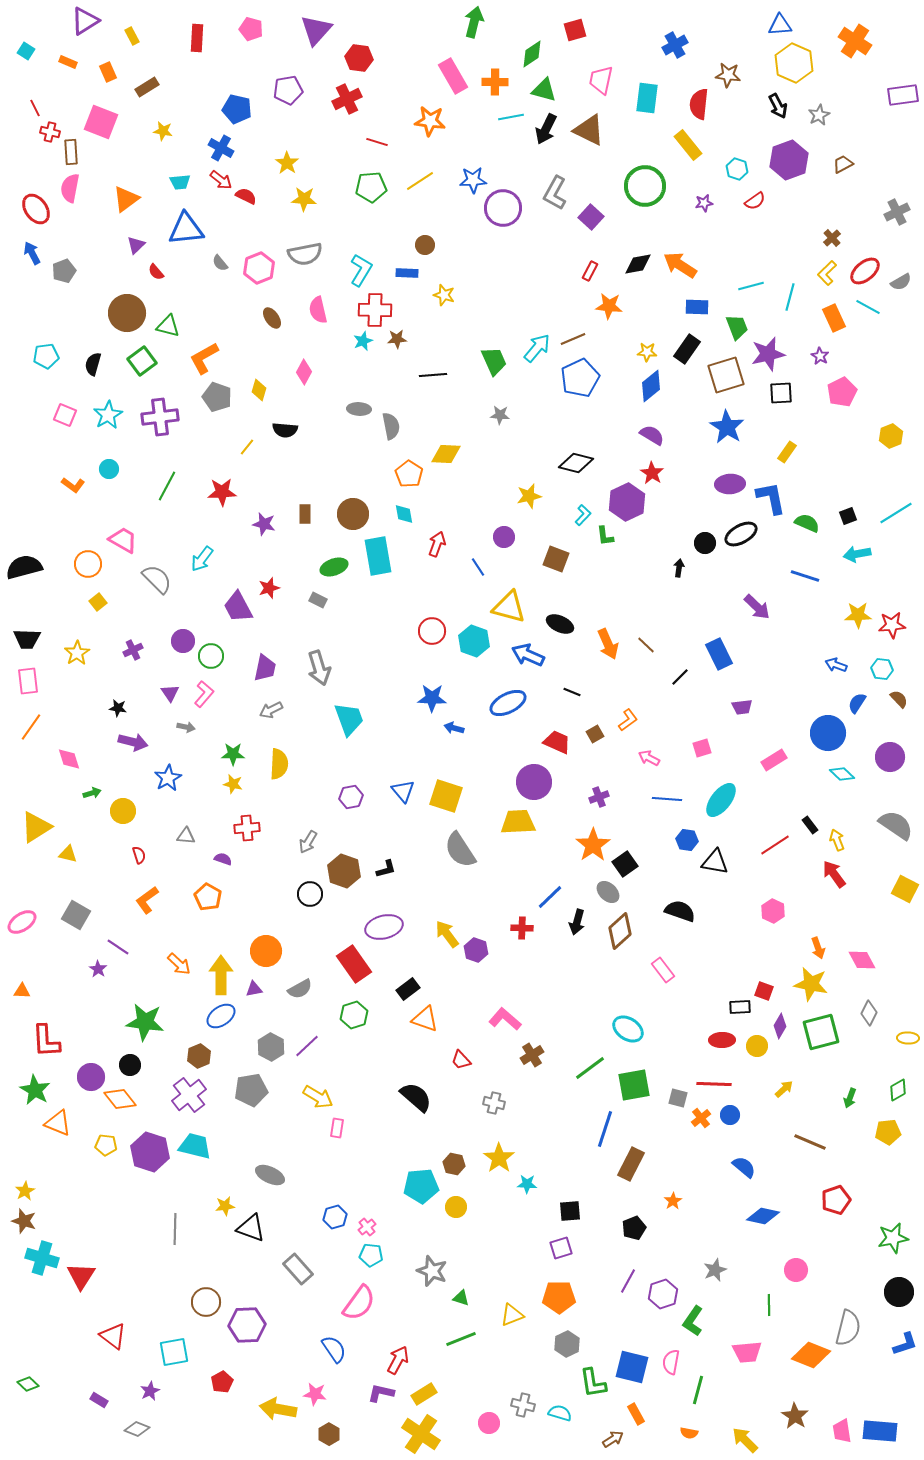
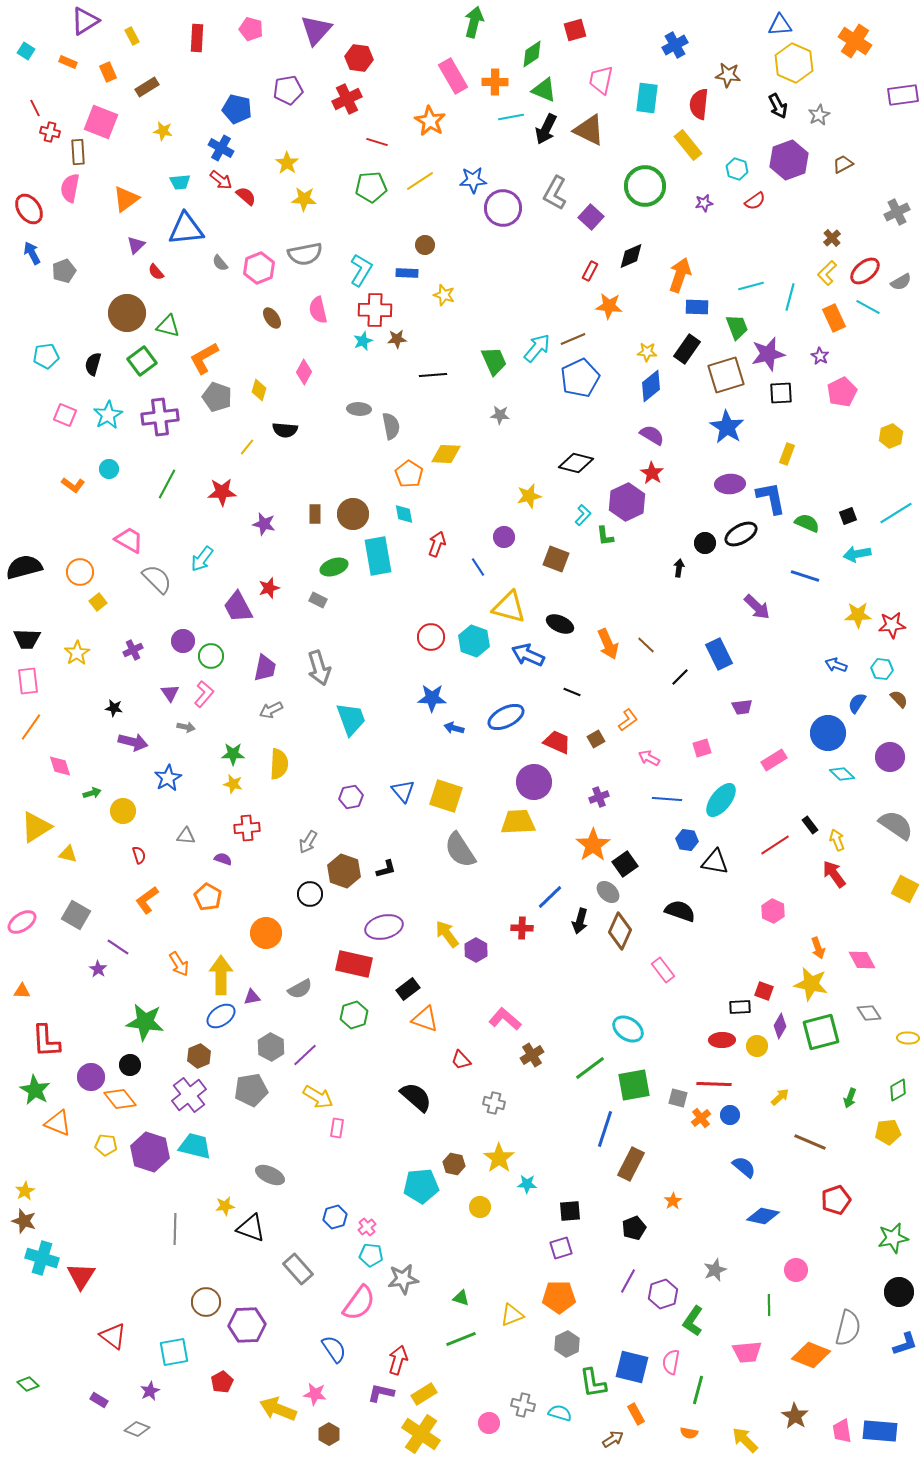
green triangle at (544, 90): rotated 8 degrees clockwise
orange star at (430, 121): rotated 24 degrees clockwise
brown rectangle at (71, 152): moved 7 px right
red semicircle at (246, 196): rotated 15 degrees clockwise
red ellipse at (36, 209): moved 7 px left
black diamond at (638, 264): moved 7 px left, 8 px up; rotated 12 degrees counterclockwise
orange arrow at (680, 265): moved 10 px down; rotated 76 degrees clockwise
yellow rectangle at (787, 452): moved 2 px down; rotated 15 degrees counterclockwise
green line at (167, 486): moved 2 px up
brown rectangle at (305, 514): moved 10 px right
pink trapezoid at (123, 540): moved 6 px right
orange circle at (88, 564): moved 8 px left, 8 px down
red circle at (432, 631): moved 1 px left, 6 px down
blue ellipse at (508, 703): moved 2 px left, 14 px down
black star at (118, 708): moved 4 px left
cyan trapezoid at (349, 719): moved 2 px right
brown square at (595, 734): moved 1 px right, 5 px down
pink diamond at (69, 759): moved 9 px left, 7 px down
black arrow at (577, 922): moved 3 px right, 1 px up
brown diamond at (620, 931): rotated 24 degrees counterclockwise
purple hexagon at (476, 950): rotated 10 degrees clockwise
orange circle at (266, 951): moved 18 px up
orange arrow at (179, 964): rotated 15 degrees clockwise
red rectangle at (354, 964): rotated 42 degrees counterclockwise
purple triangle at (254, 989): moved 2 px left, 8 px down
gray diamond at (869, 1013): rotated 60 degrees counterclockwise
purple line at (307, 1046): moved 2 px left, 9 px down
yellow arrow at (784, 1089): moved 4 px left, 8 px down
yellow circle at (456, 1207): moved 24 px right
gray star at (432, 1271): moved 29 px left, 8 px down; rotated 28 degrees counterclockwise
red arrow at (398, 1360): rotated 12 degrees counterclockwise
yellow arrow at (278, 1409): rotated 12 degrees clockwise
